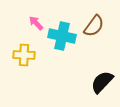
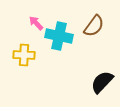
cyan cross: moved 3 px left
